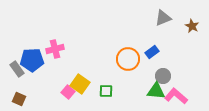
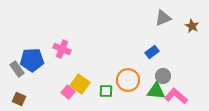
pink cross: moved 7 px right; rotated 36 degrees clockwise
orange circle: moved 21 px down
